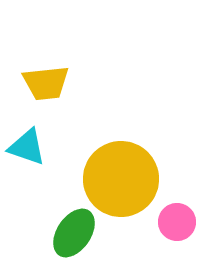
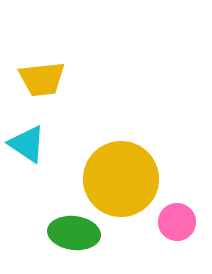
yellow trapezoid: moved 4 px left, 4 px up
cyan triangle: moved 3 px up; rotated 15 degrees clockwise
green ellipse: rotated 63 degrees clockwise
